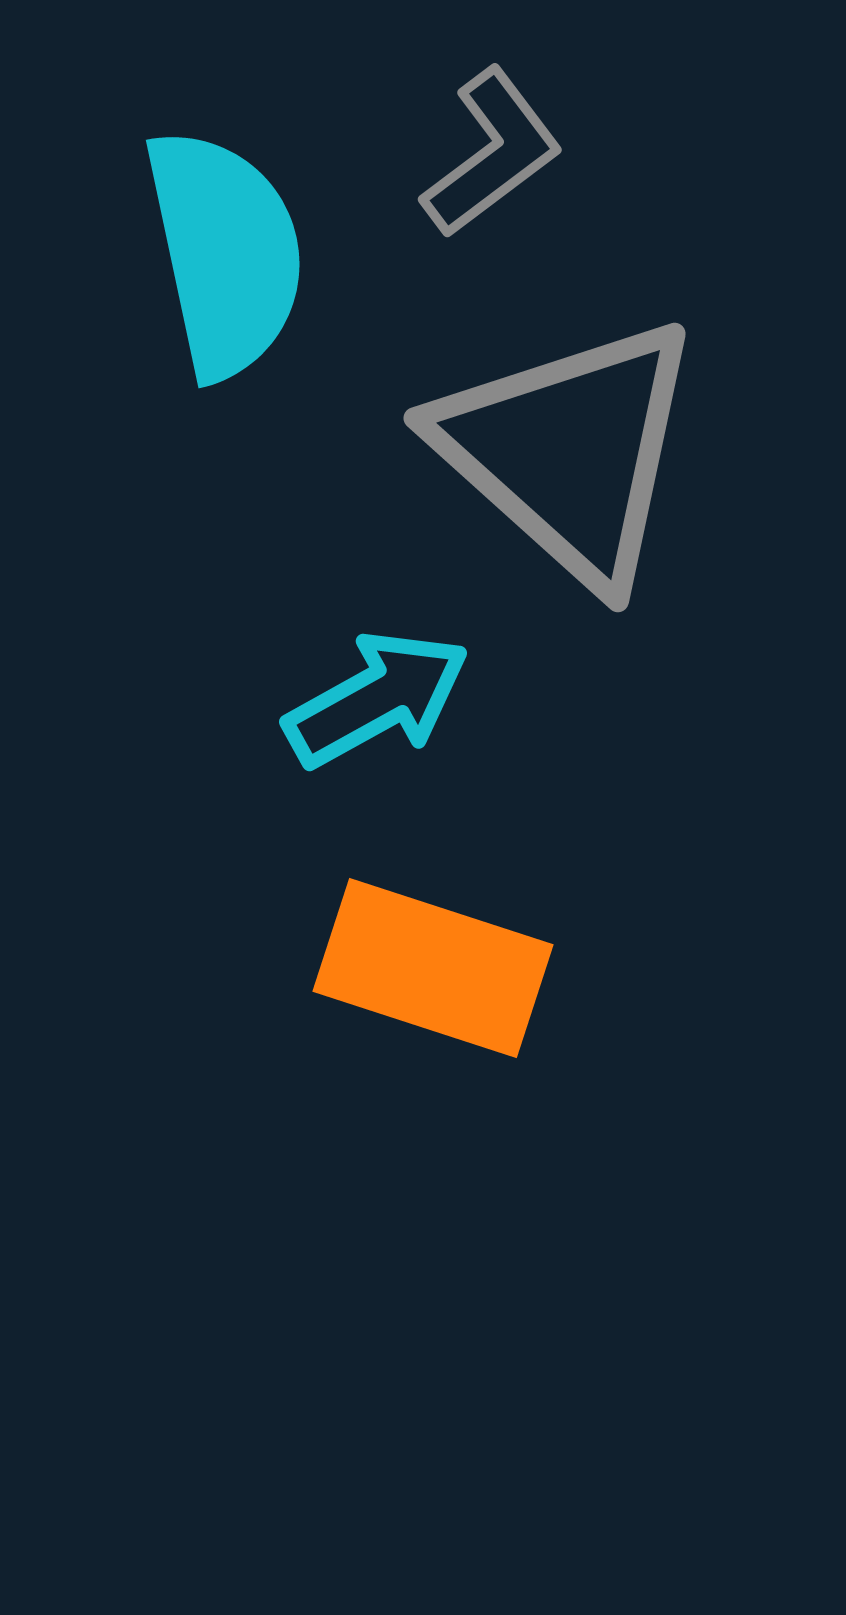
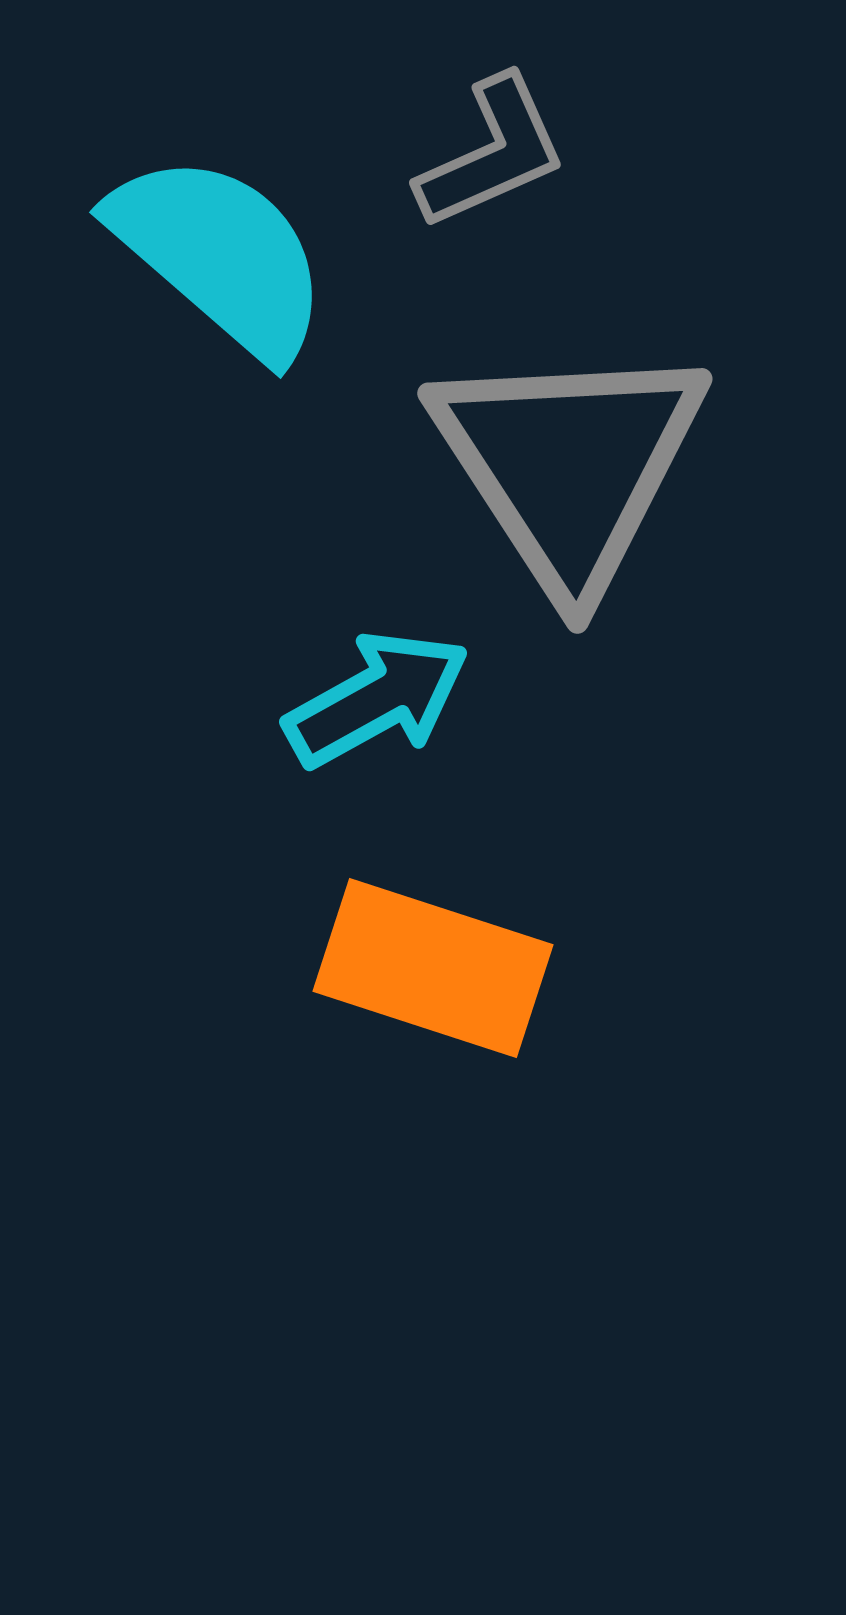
gray L-shape: rotated 13 degrees clockwise
cyan semicircle: moved 5 px left, 2 px down; rotated 37 degrees counterclockwise
gray triangle: moved 14 px down; rotated 15 degrees clockwise
